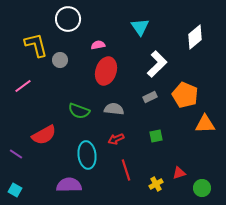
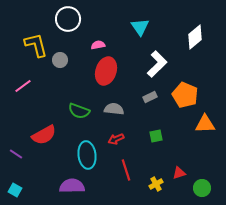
purple semicircle: moved 3 px right, 1 px down
